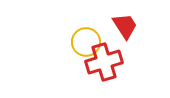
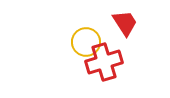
red trapezoid: moved 3 px up
